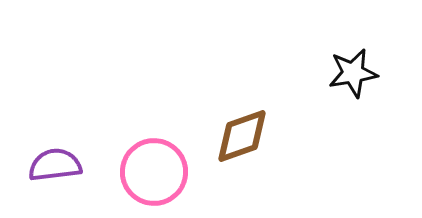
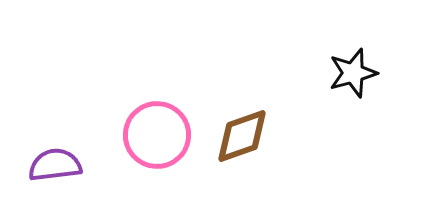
black star: rotated 6 degrees counterclockwise
pink circle: moved 3 px right, 37 px up
